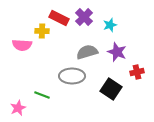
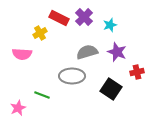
yellow cross: moved 2 px left, 2 px down; rotated 32 degrees counterclockwise
pink semicircle: moved 9 px down
